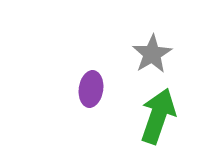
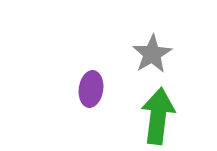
green arrow: rotated 12 degrees counterclockwise
